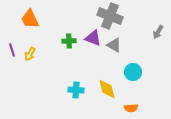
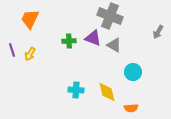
orange trapezoid: rotated 50 degrees clockwise
yellow diamond: moved 3 px down
